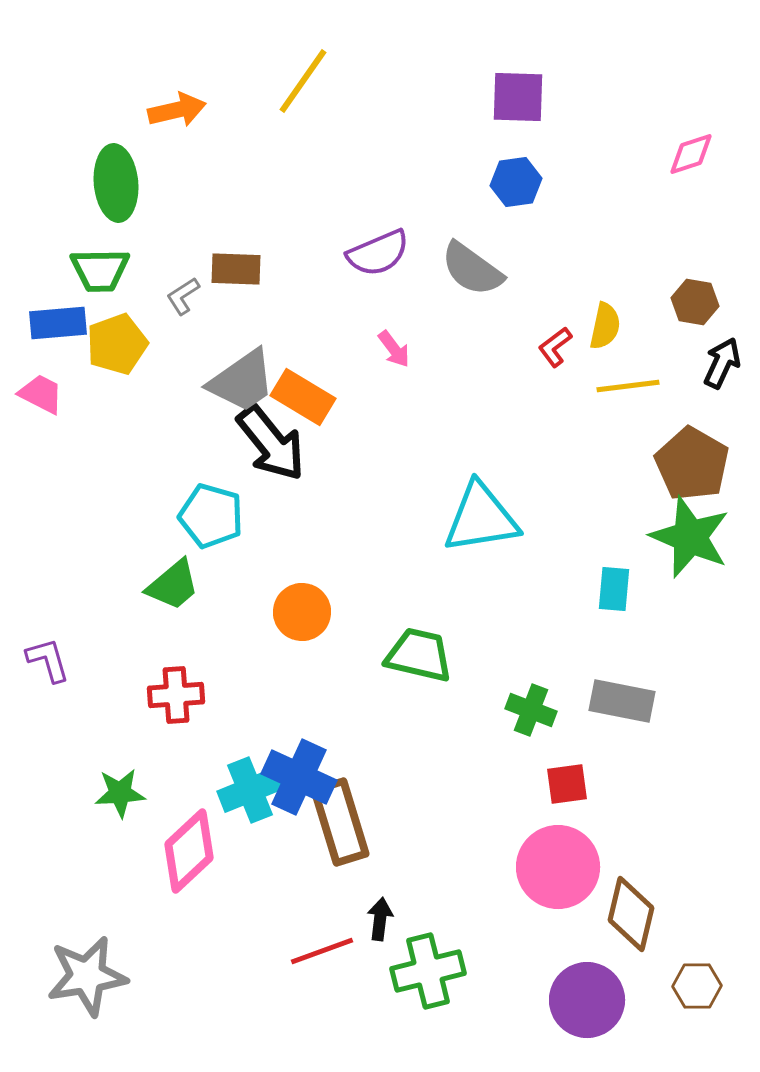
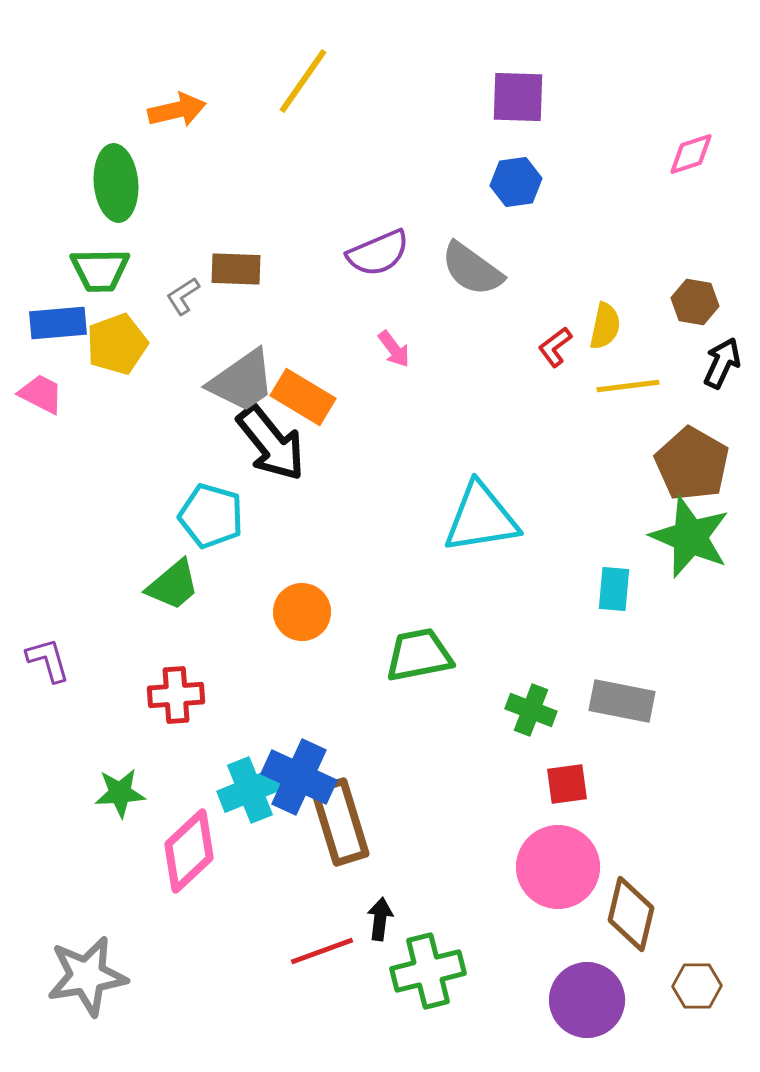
green trapezoid at (419, 655): rotated 24 degrees counterclockwise
